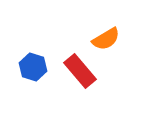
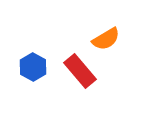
blue hexagon: rotated 12 degrees clockwise
